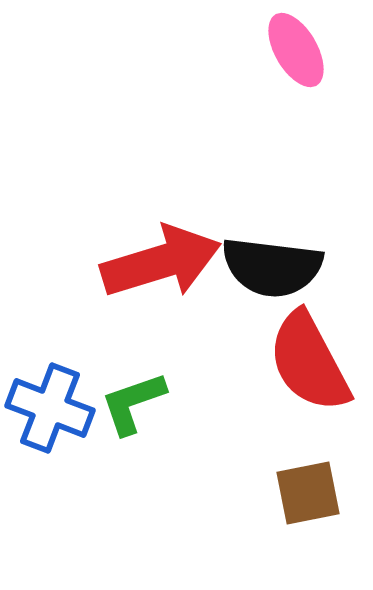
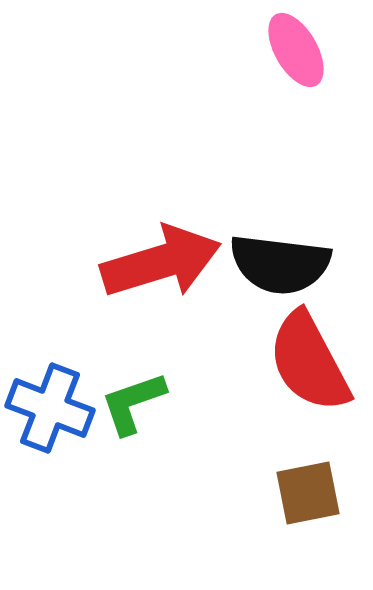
black semicircle: moved 8 px right, 3 px up
